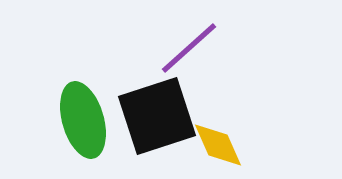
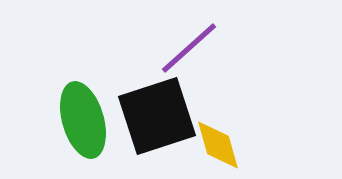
yellow diamond: rotated 8 degrees clockwise
